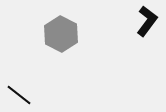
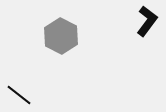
gray hexagon: moved 2 px down
